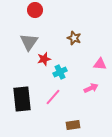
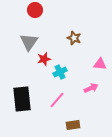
pink line: moved 4 px right, 3 px down
